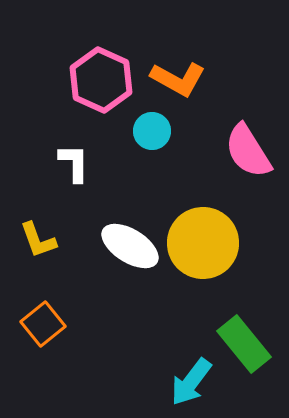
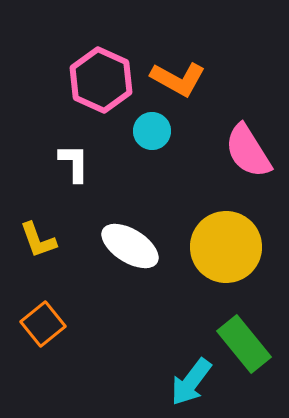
yellow circle: moved 23 px right, 4 px down
